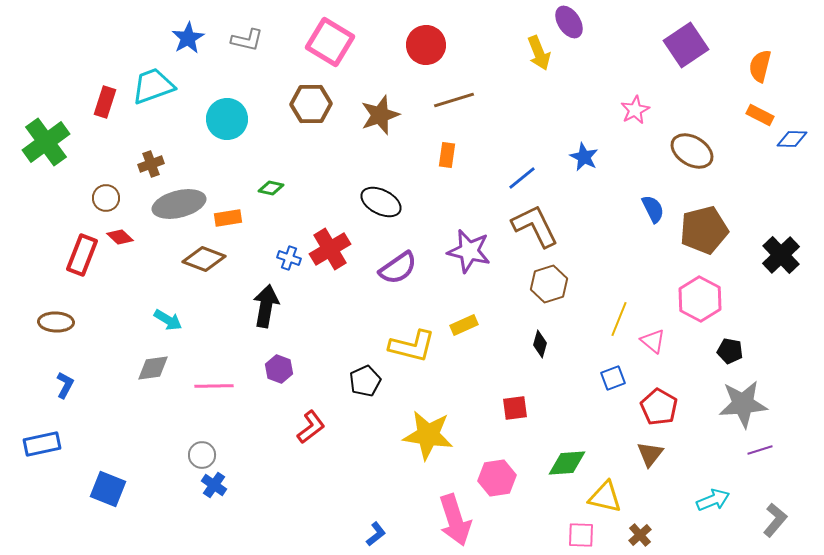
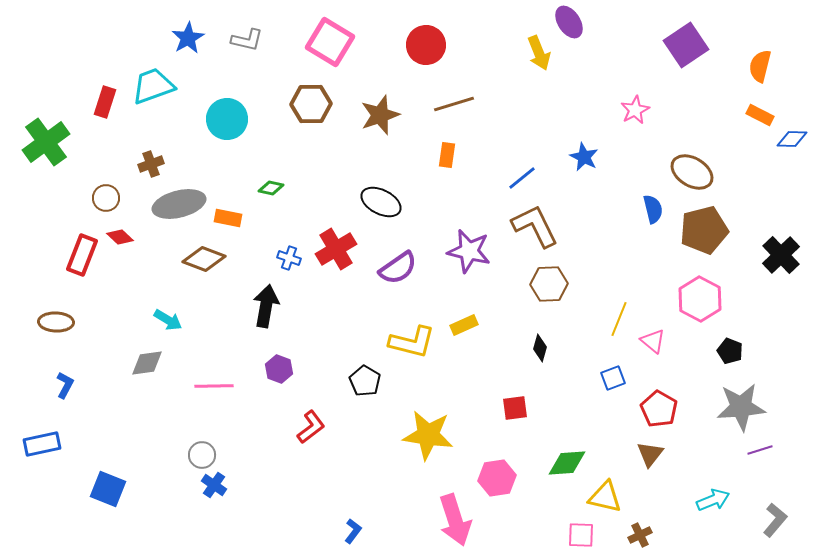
brown line at (454, 100): moved 4 px down
brown ellipse at (692, 151): moved 21 px down
blue semicircle at (653, 209): rotated 12 degrees clockwise
orange rectangle at (228, 218): rotated 20 degrees clockwise
red cross at (330, 249): moved 6 px right
brown hexagon at (549, 284): rotated 15 degrees clockwise
black diamond at (540, 344): moved 4 px down
yellow L-shape at (412, 346): moved 4 px up
black pentagon at (730, 351): rotated 10 degrees clockwise
gray diamond at (153, 368): moved 6 px left, 5 px up
black pentagon at (365, 381): rotated 16 degrees counterclockwise
gray star at (743, 404): moved 2 px left, 3 px down
red pentagon at (659, 407): moved 2 px down
blue L-shape at (376, 534): moved 23 px left, 3 px up; rotated 15 degrees counterclockwise
brown cross at (640, 535): rotated 15 degrees clockwise
